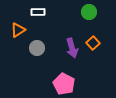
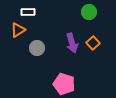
white rectangle: moved 10 px left
purple arrow: moved 5 px up
pink pentagon: rotated 10 degrees counterclockwise
